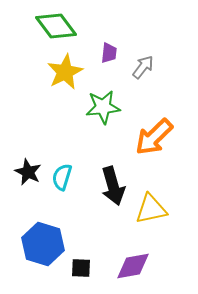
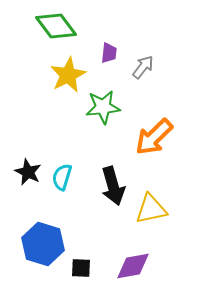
yellow star: moved 3 px right, 3 px down
